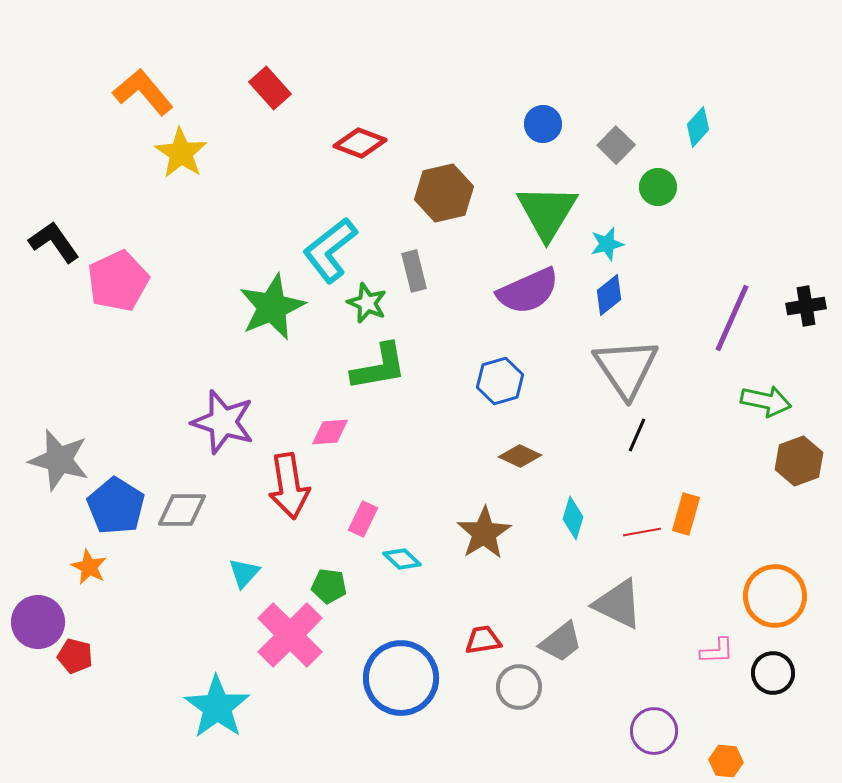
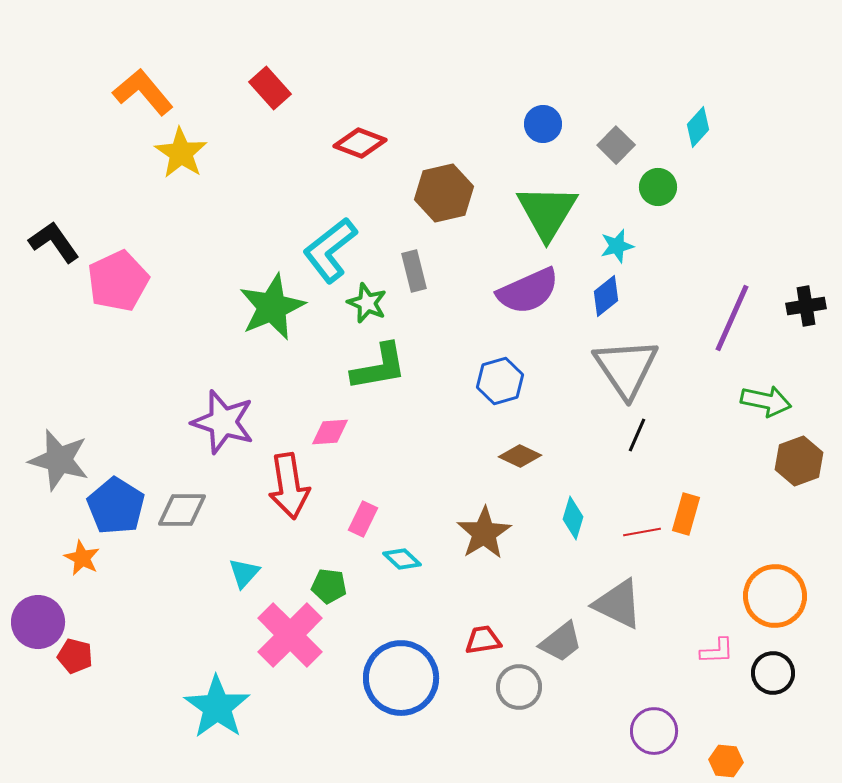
cyan star at (607, 244): moved 10 px right, 2 px down
blue diamond at (609, 295): moved 3 px left, 1 px down
orange star at (89, 567): moved 7 px left, 9 px up
